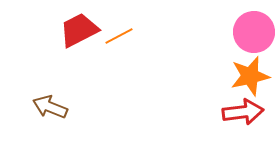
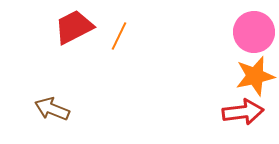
red trapezoid: moved 5 px left, 3 px up
orange line: rotated 36 degrees counterclockwise
orange star: moved 5 px right
brown arrow: moved 2 px right, 2 px down
